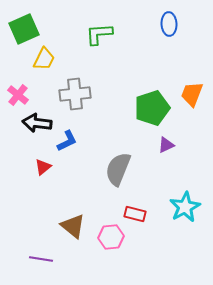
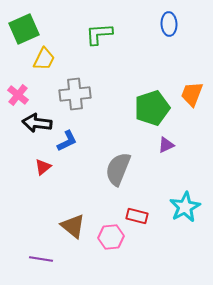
red rectangle: moved 2 px right, 2 px down
